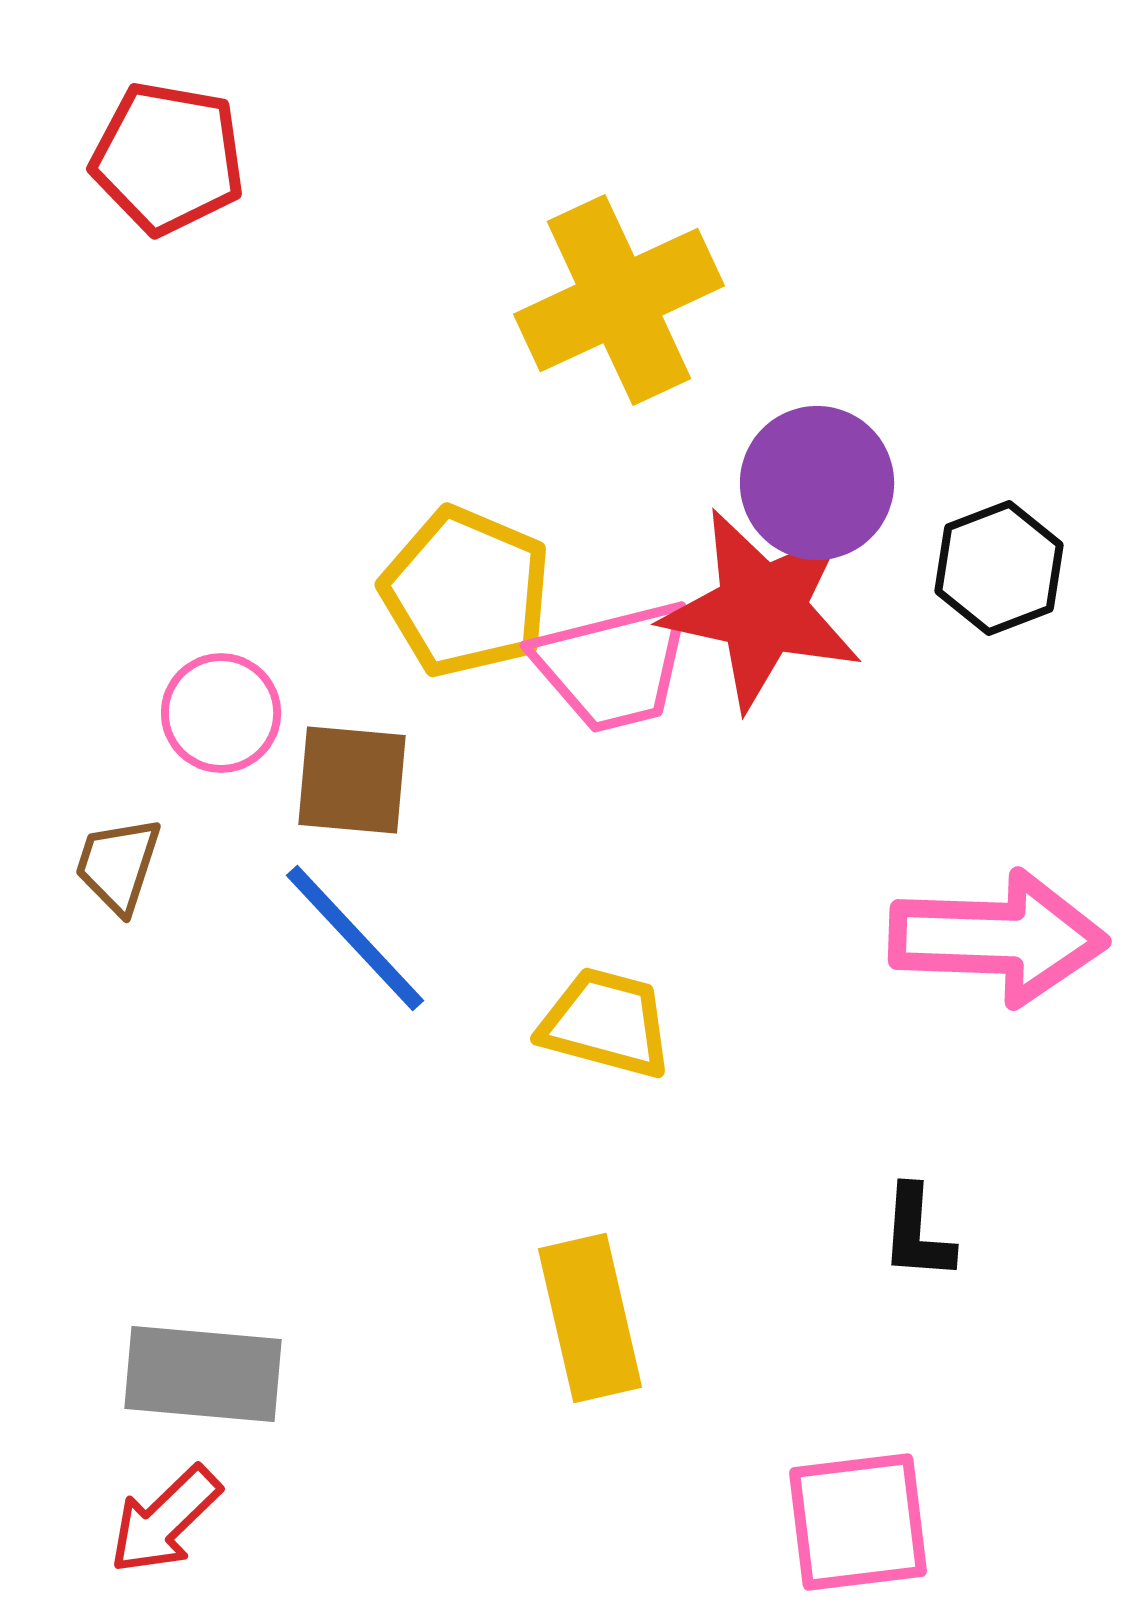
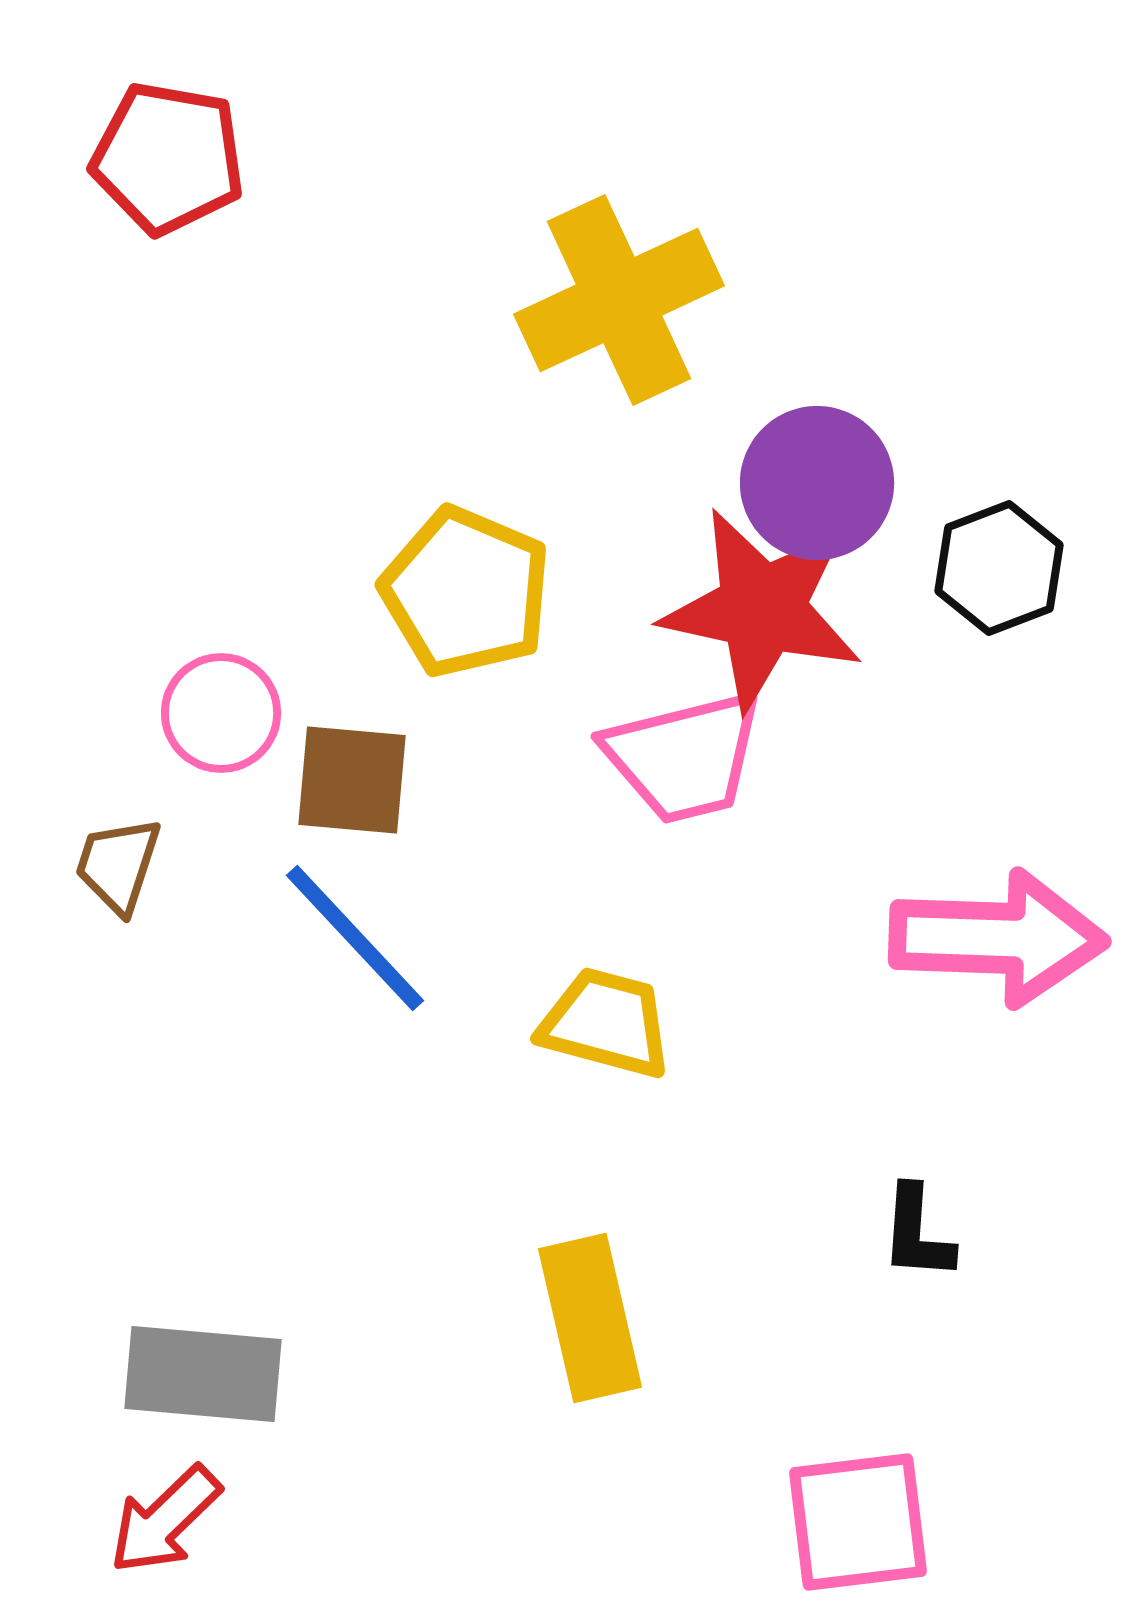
pink trapezoid: moved 71 px right, 91 px down
